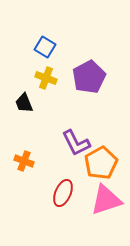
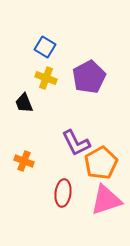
red ellipse: rotated 16 degrees counterclockwise
